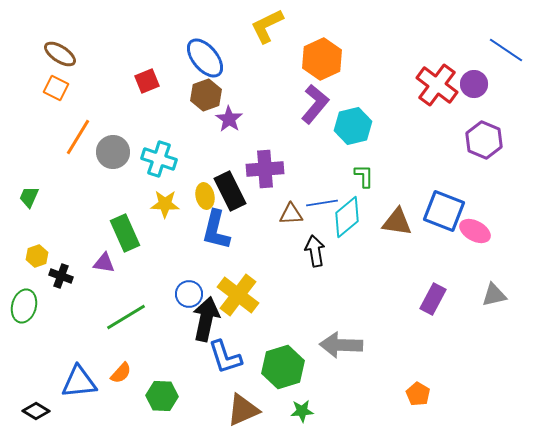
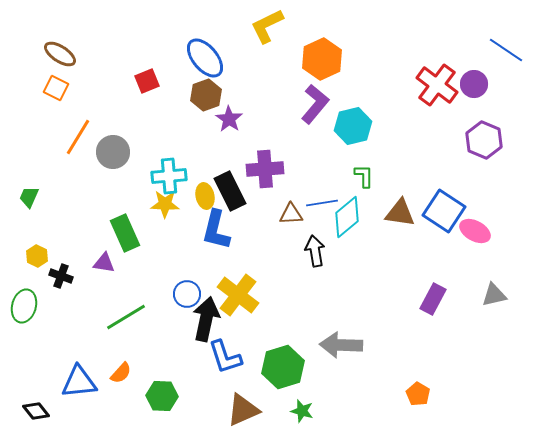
cyan cross at (159, 159): moved 10 px right, 17 px down; rotated 24 degrees counterclockwise
blue square at (444, 211): rotated 12 degrees clockwise
brown triangle at (397, 222): moved 3 px right, 9 px up
yellow hexagon at (37, 256): rotated 15 degrees counterclockwise
blue circle at (189, 294): moved 2 px left
black diamond at (36, 411): rotated 20 degrees clockwise
green star at (302, 411): rotated 20 degrees clockwise
